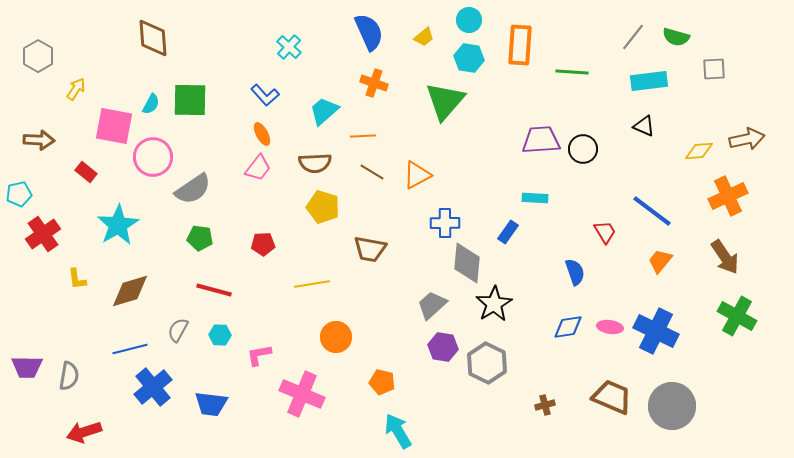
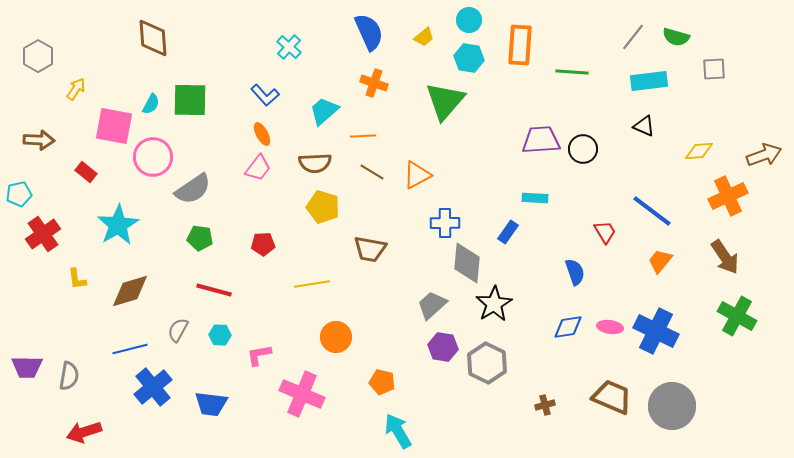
brown arrow at (747, 139): moved 17 px right, 16 px down; rotated 8 degrees counterclockwise
